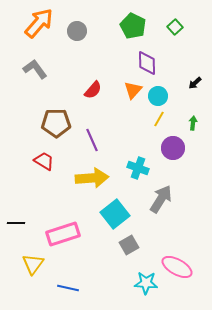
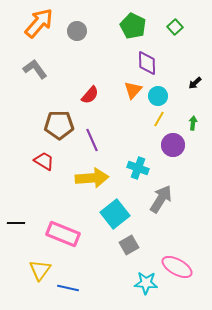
red semicircle: moved 3 px left, 5 px down
brown pentagon: moved 3 px right, 2 px down
purple circle: moved 3 px up
pink rectangle: rotated 40 degrees clockwise
yellow triangle: moved 7 px right, 6 px down
